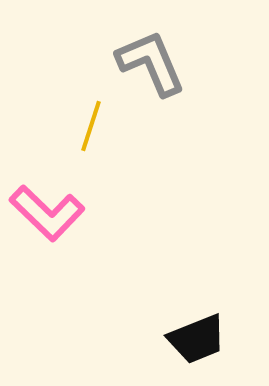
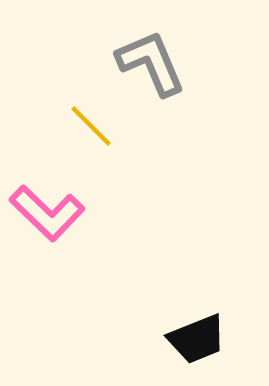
yellow line: rotated 63 degrees counterclockwise
